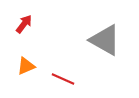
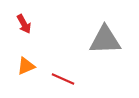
red arrow: rotated 114 degrees clockwise
gray triangle: rotated 32 degrees counterclockwise
